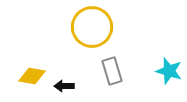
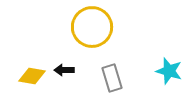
gray rectangle: moved 7 px down
black arrow: moved 16 px up
